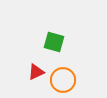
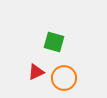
orange circle: moved 1 px right, 2 px up
